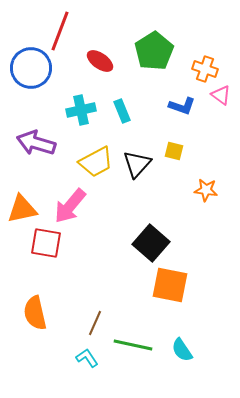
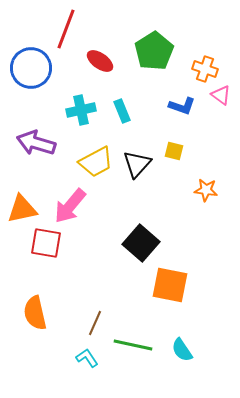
red line: moved 6 px right, 2 px up
black square: moved 10 px left
